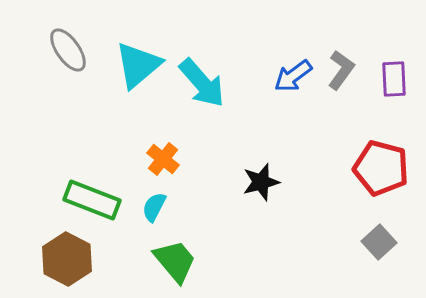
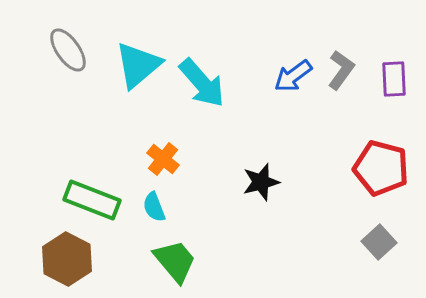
cyan semicircle: rotated 48 degrees counterclockwise
